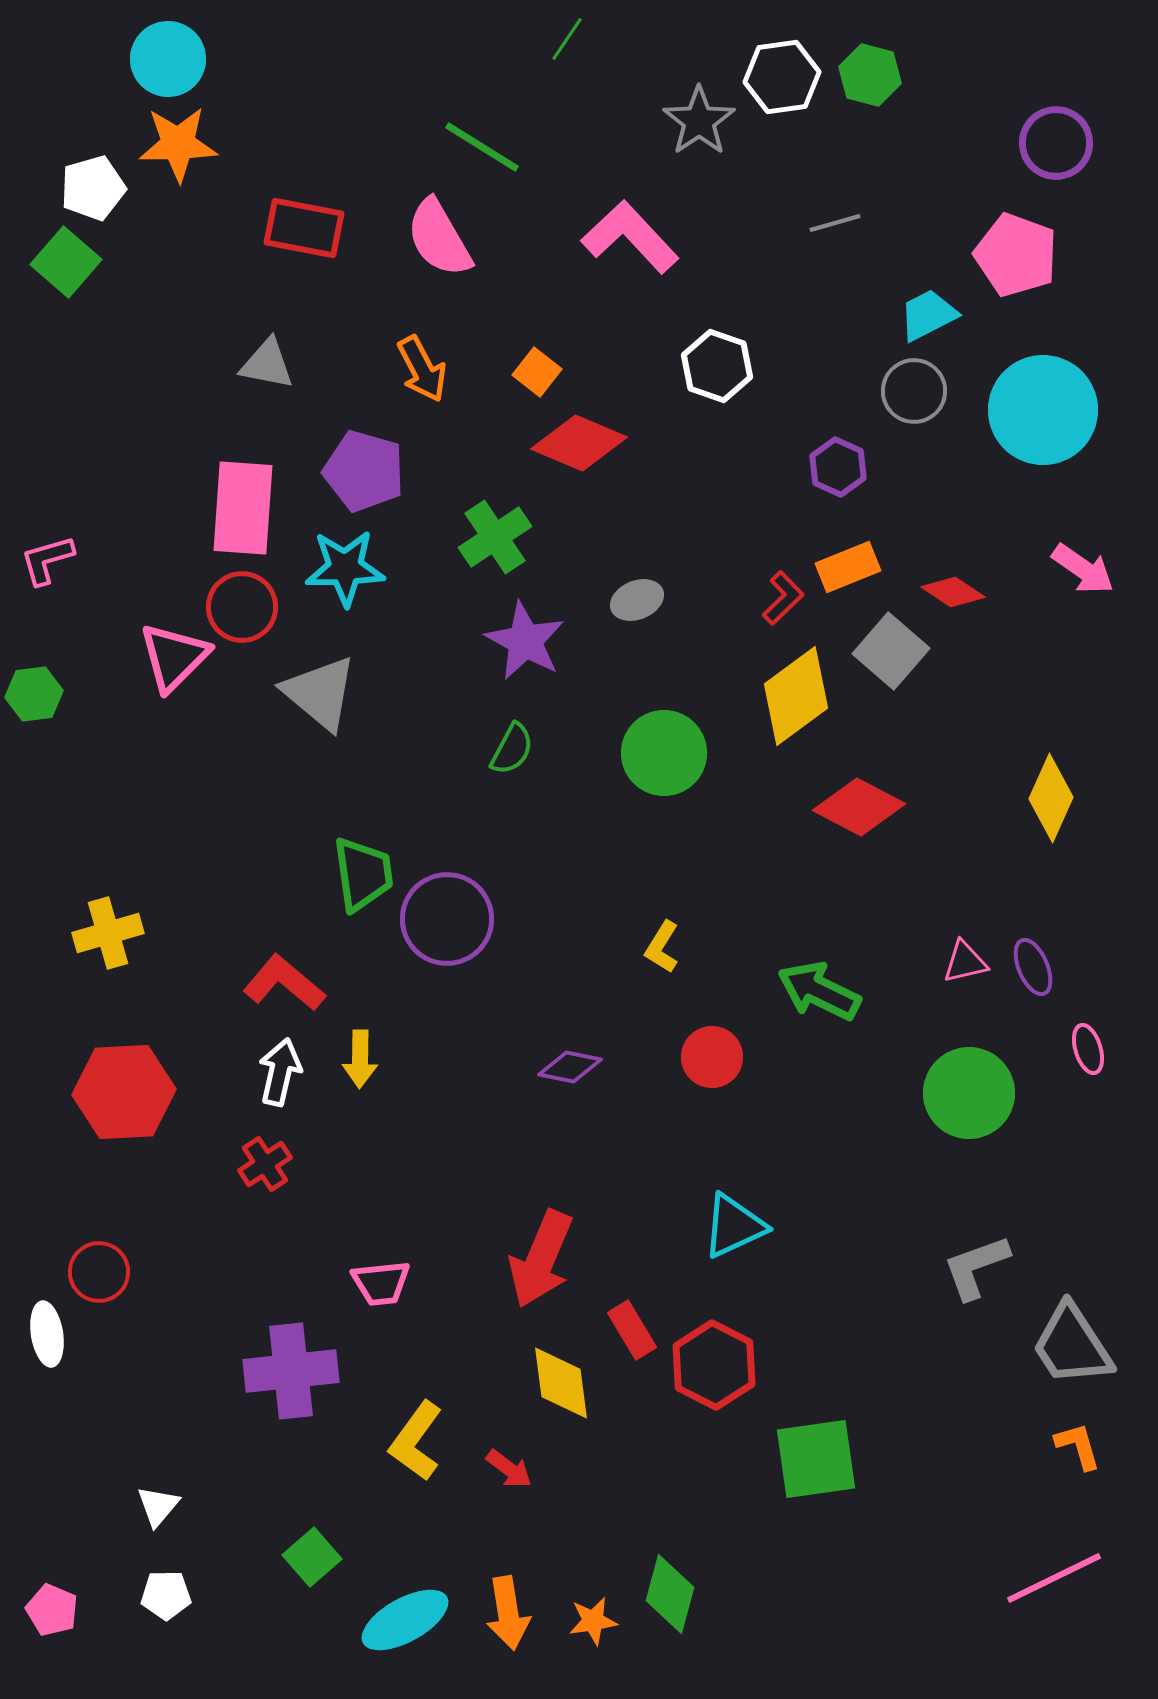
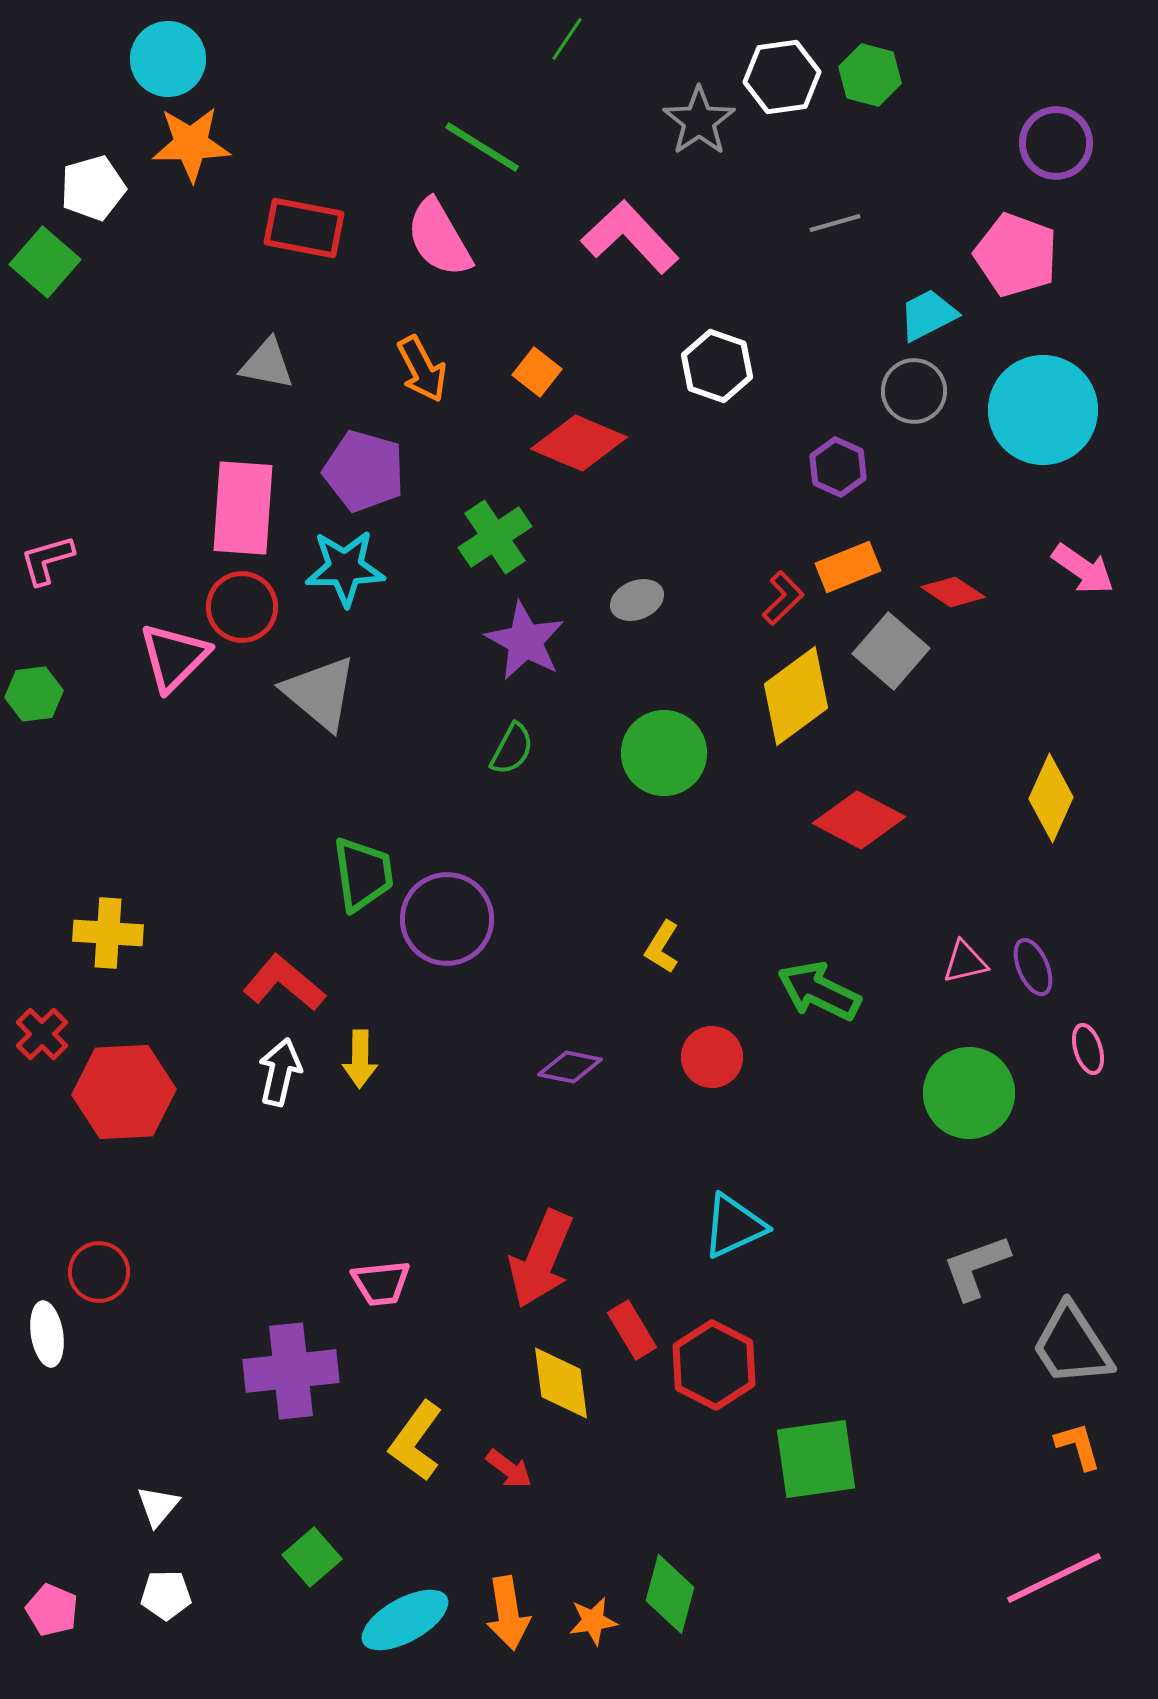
orange star at (178, 144): moved 13 px right
green square at (66, 262): moved 21 px left
red diamond at (859, 807): moved 13 px down
yellow cross at (108, 933): rotated 20 degrees clockwise
red cross at (265, 1164): moved 223 px left, 130 px up; rotated 12 degrees counterclockwise
